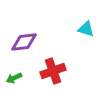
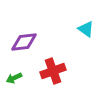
cyan triangle: rotated 18 degrees clockwise
